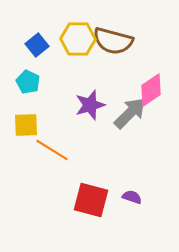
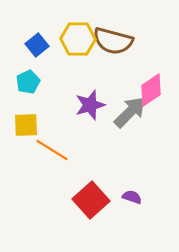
cyan pentagon: rotated 20 degrees clockwise
gray arrow: moved 1 px up
red square: rotated 33 degrees clockwise
